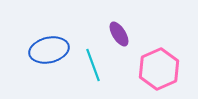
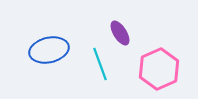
purple ellipse: moved 1 px right, 1 px up
cyan line: moved 7 px right, 1 px up
